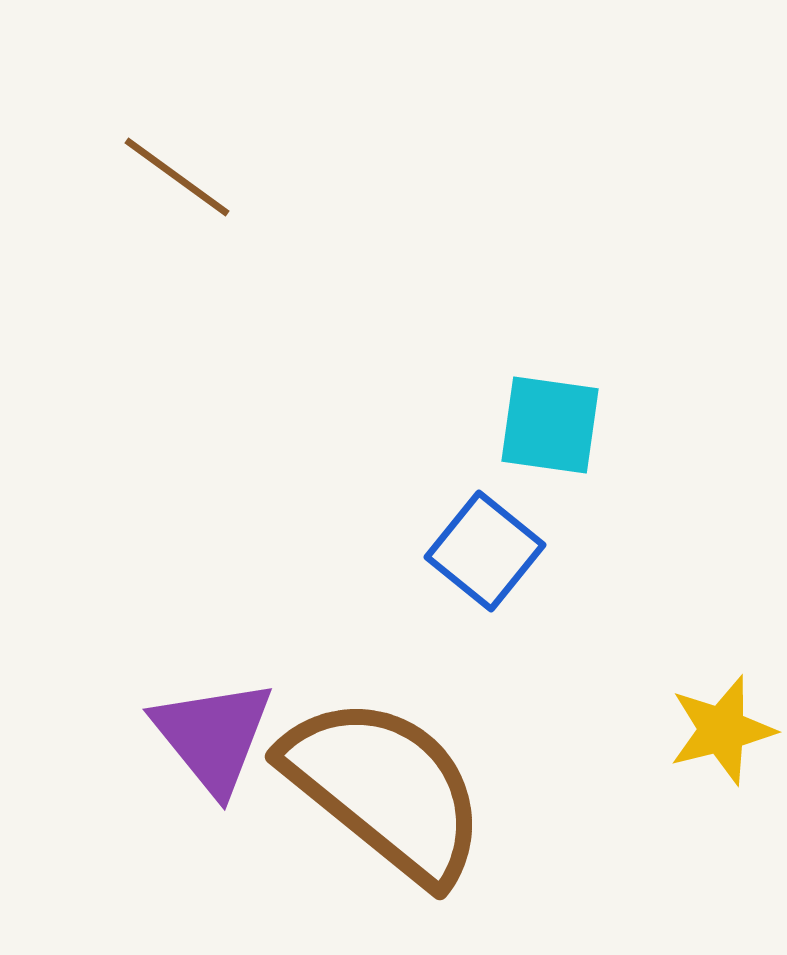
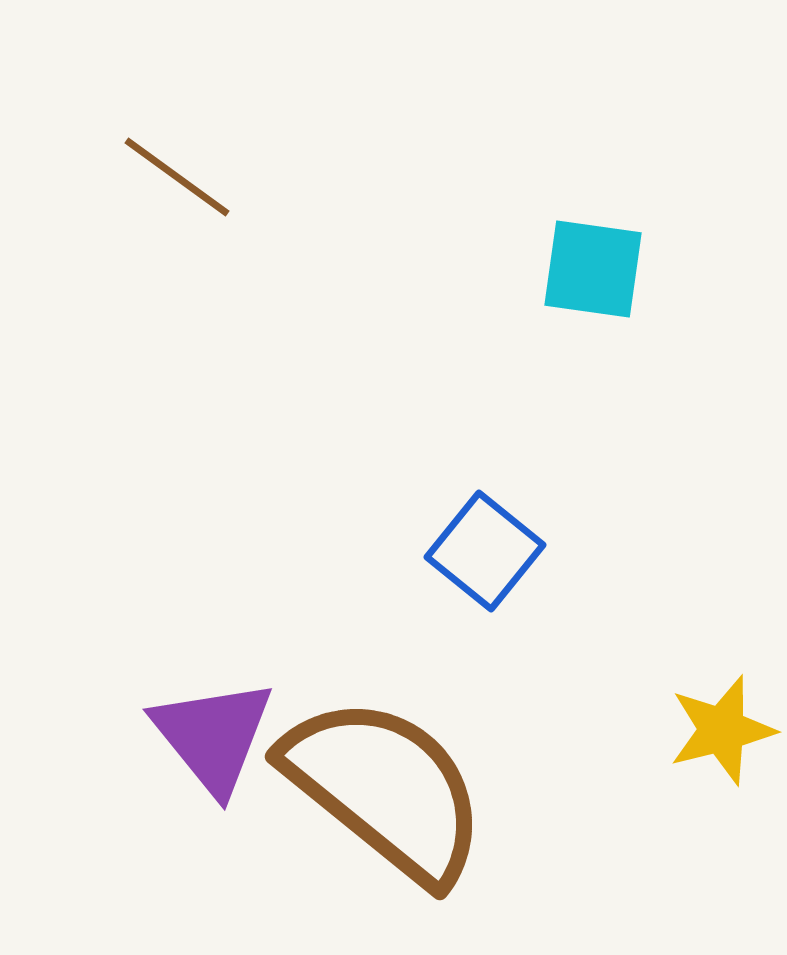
cyan square: moved 43 px right, 156 px up
